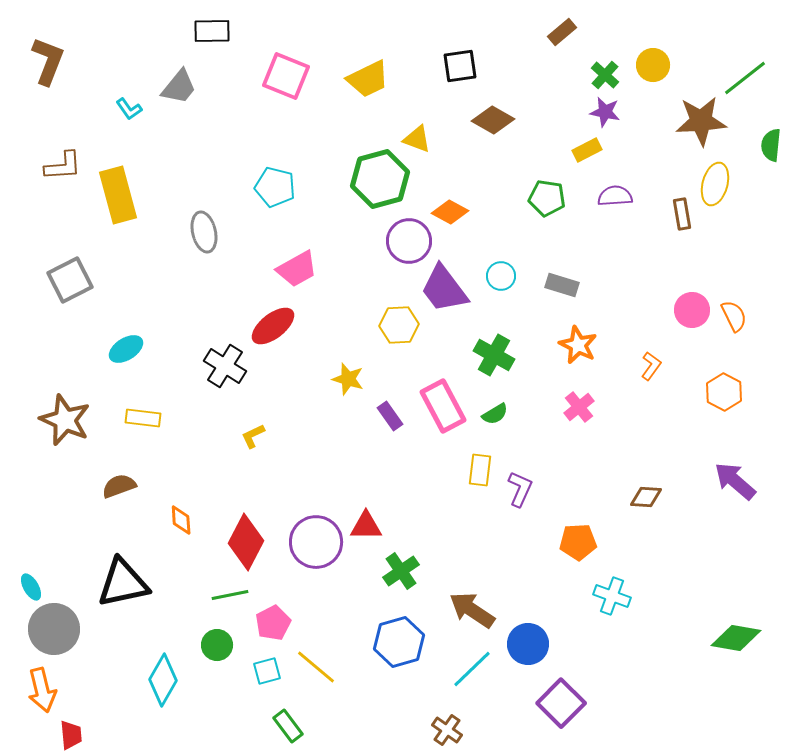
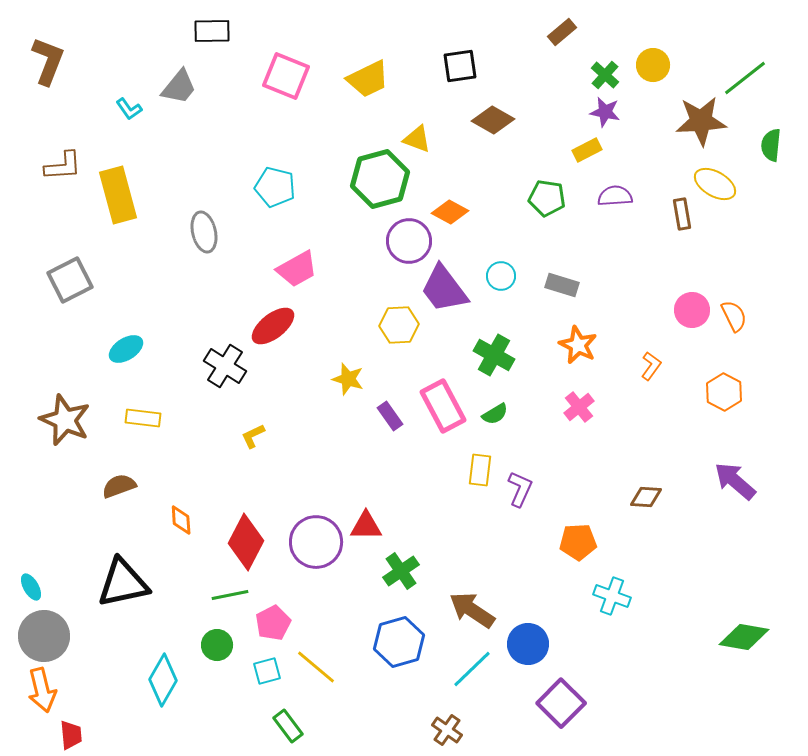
yellow ellipse at (715, 184): rotated 75 degrees counterclockwise
gray circle at (54, 629): moved 10 px left, 7 px down
green diamond at (736, 638): moved 8 px right, 1 px up
